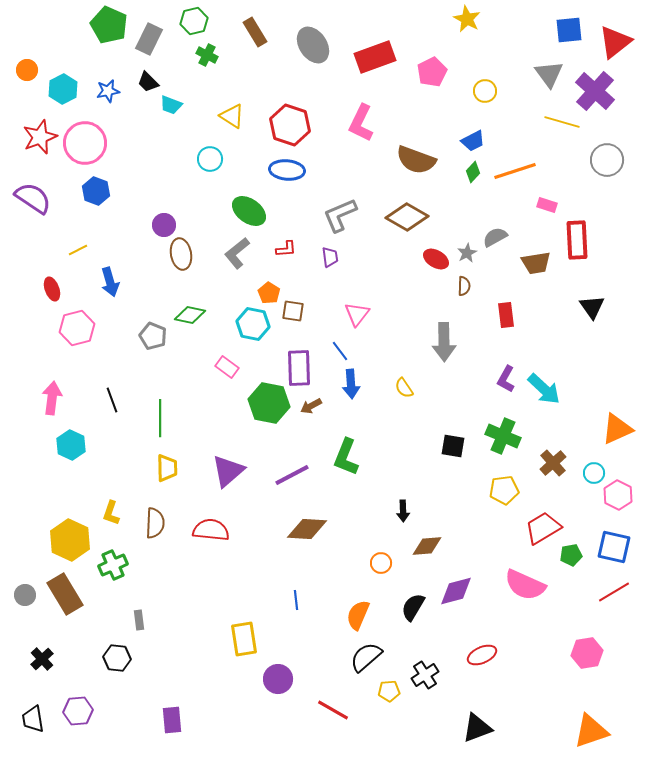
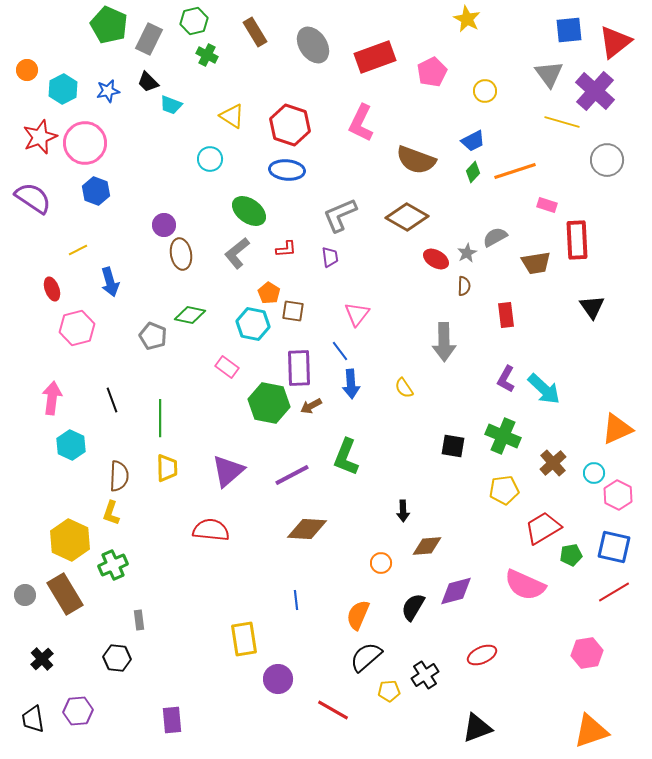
brown semicircle at (155, 523): moved 36 px left, 47 px up
